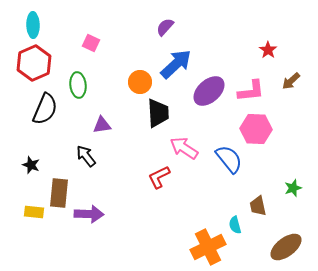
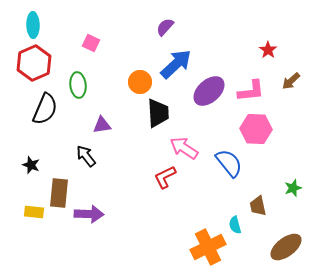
blue semicircle: moved 4 px down
red L-shape: moved 6 px right
